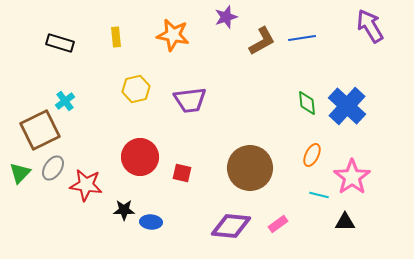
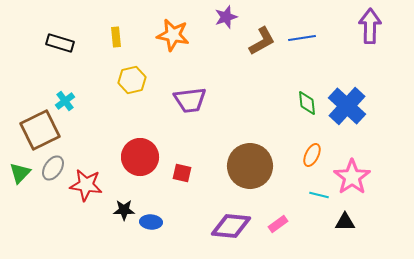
purple arrow: rotated 32 degrees clockwise
yellow hexagon: moved 4 px left, 9 px up
brown circle: moved 2 px up
